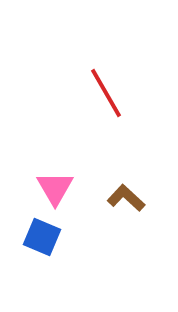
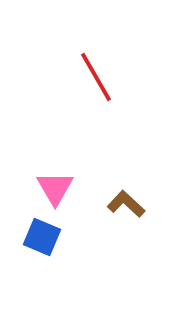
red line: moved 10 px left, 16 px up
brown L-shape: moved 6 px down
